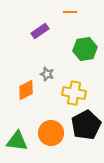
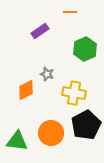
green hexagon: rotated 15 degrees counterclockwise
